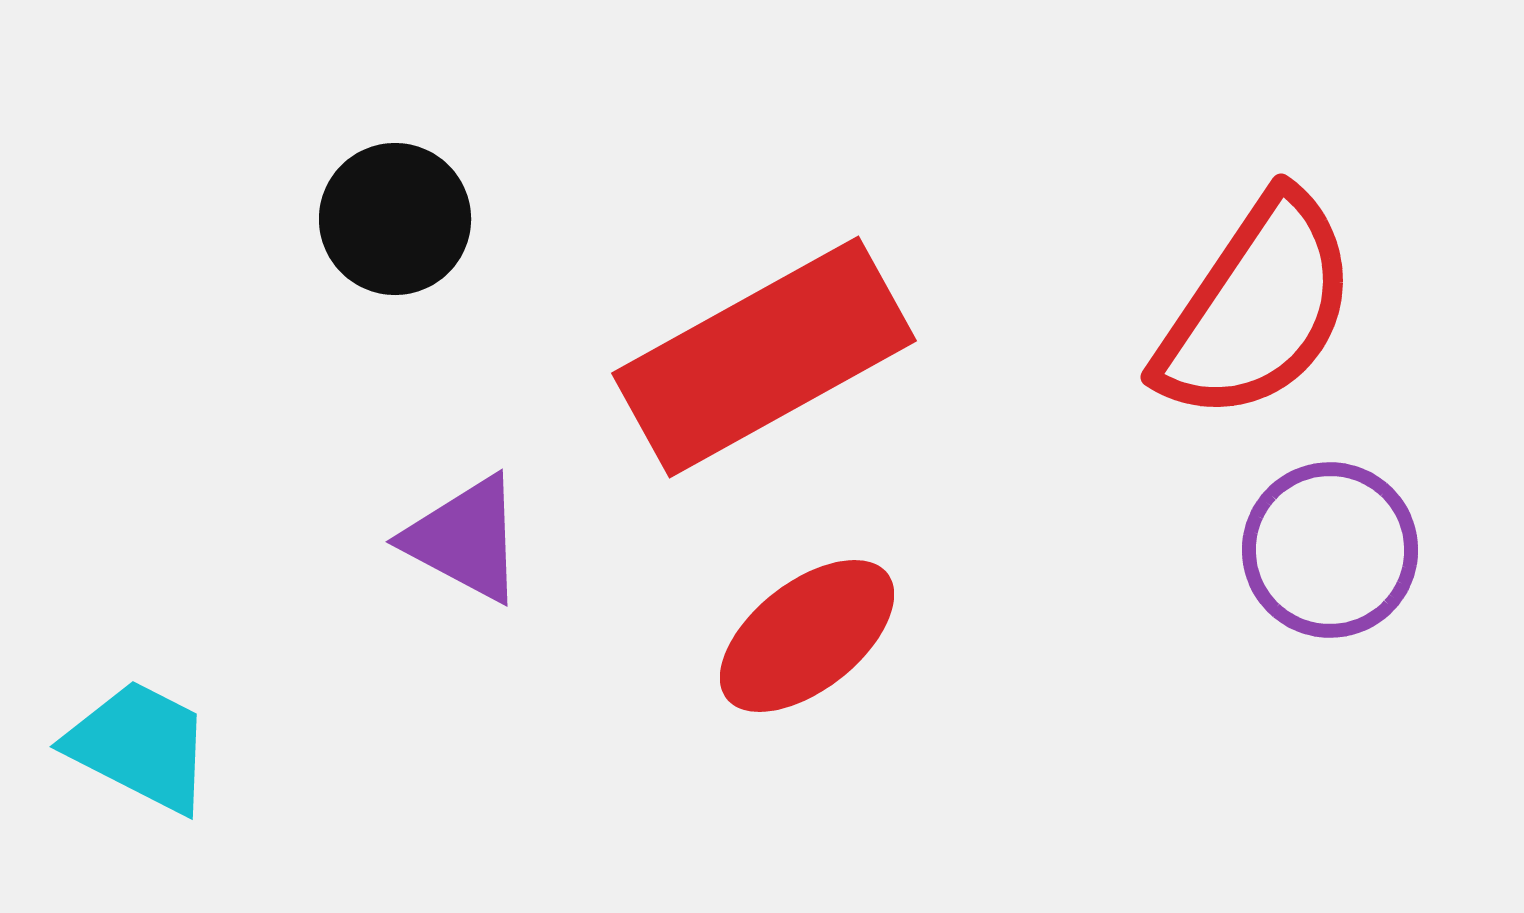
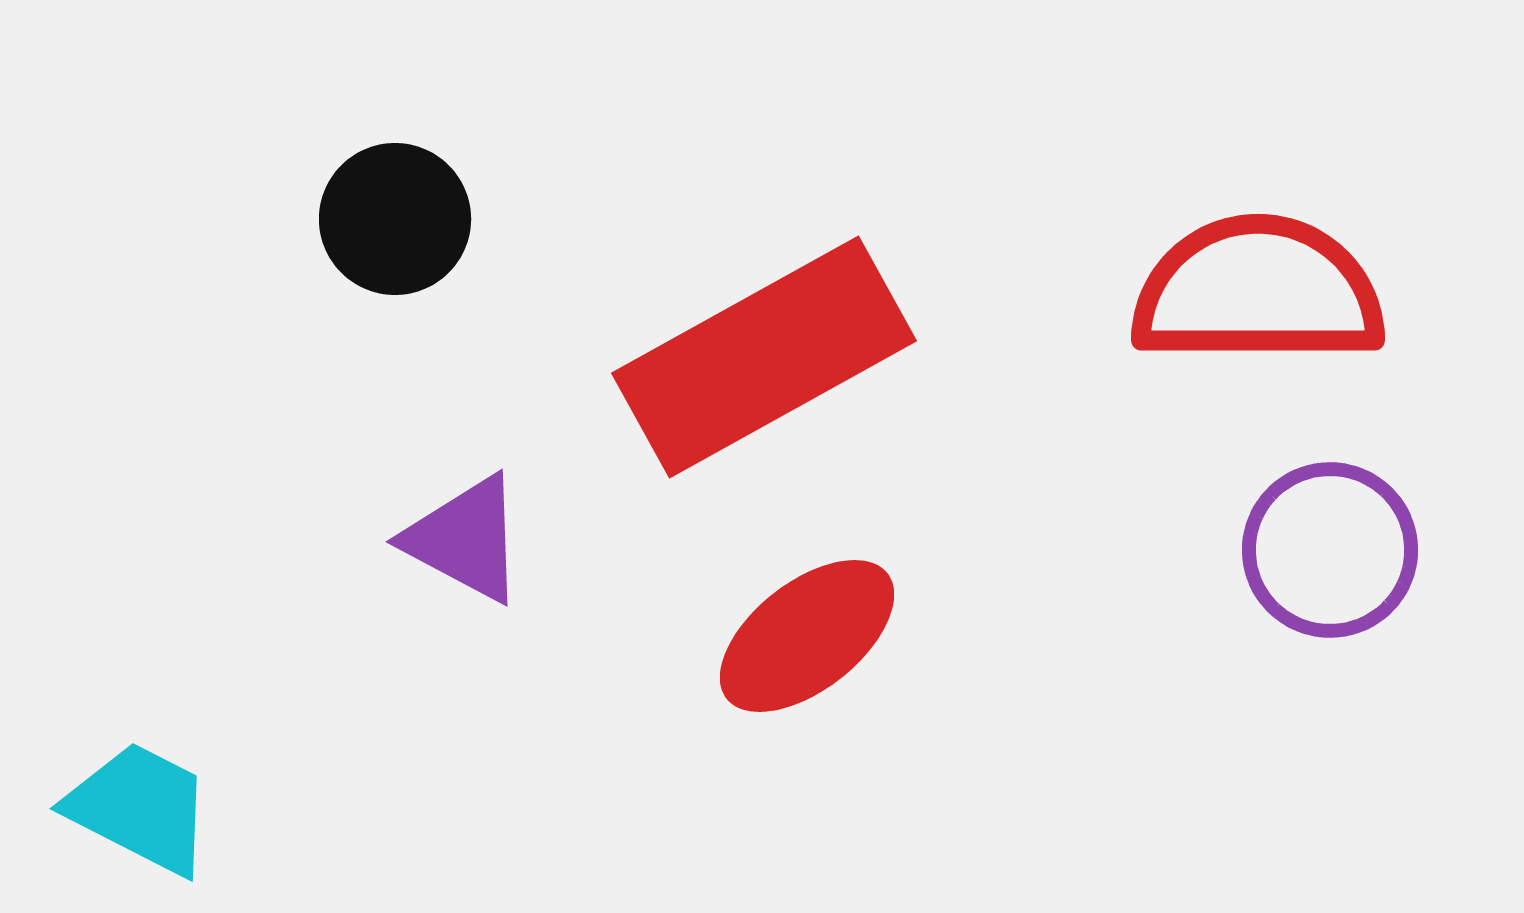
red semicircle: moved 1 px right, 17 px up; rotated 124 degrees counterclockwise
cyan trapezoid: moved 62 px down
